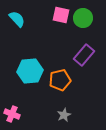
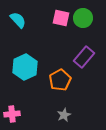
pink square: moved 3 px down
cyan semicircle: moved 1 px right, 1 px down
purple rectangle: moved 2 px down
cyan hexagon: moved 5 px left, 4 px up; rotated 20 degrees counterclockwise
orange pentagon: rotated 15 degrees counterclockwise
pink cross: rotated 28 degrees counterclockwise
